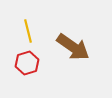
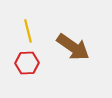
red hexagon: rotated 15 degrees clockwise
